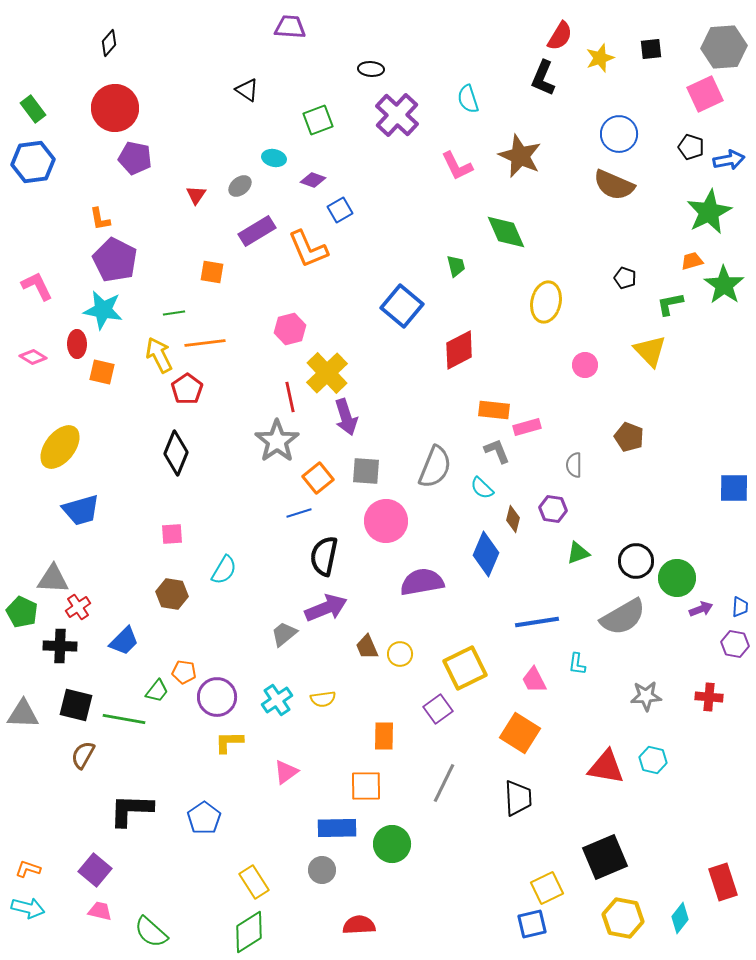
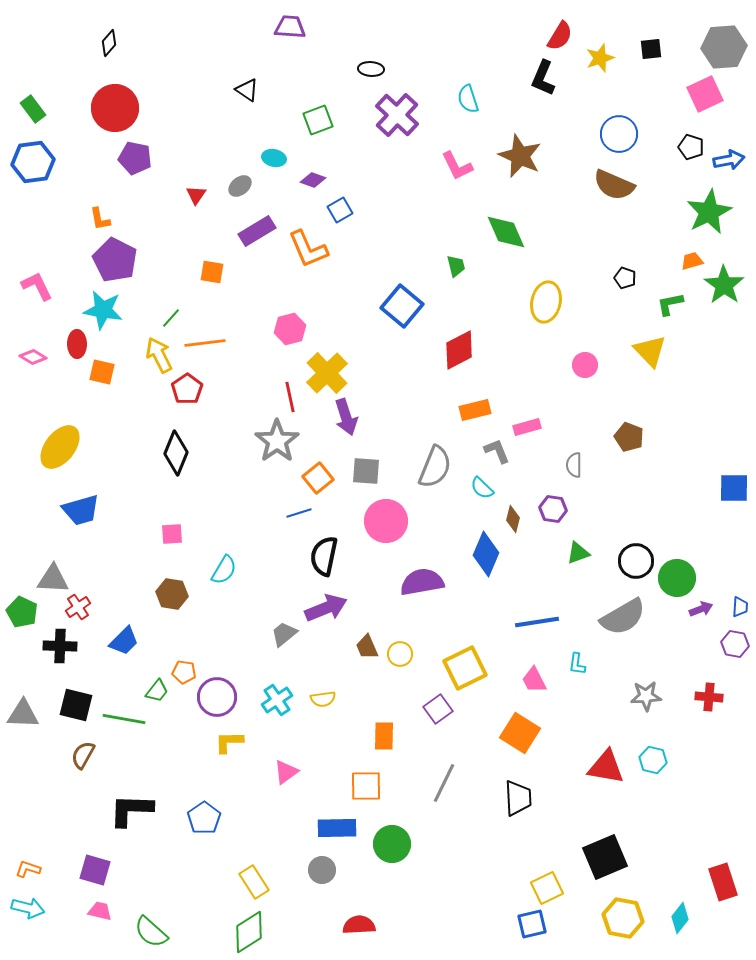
green line at (174, 313): moved 3 px left, 5 px down; rotated 40 degrees counterclockwise
orange rectangle at (494, 410): moved 19 px left; rotated 20 degrees counterclockwise
purple square at (95, 870): rotated 24 degrees counterclockwise
